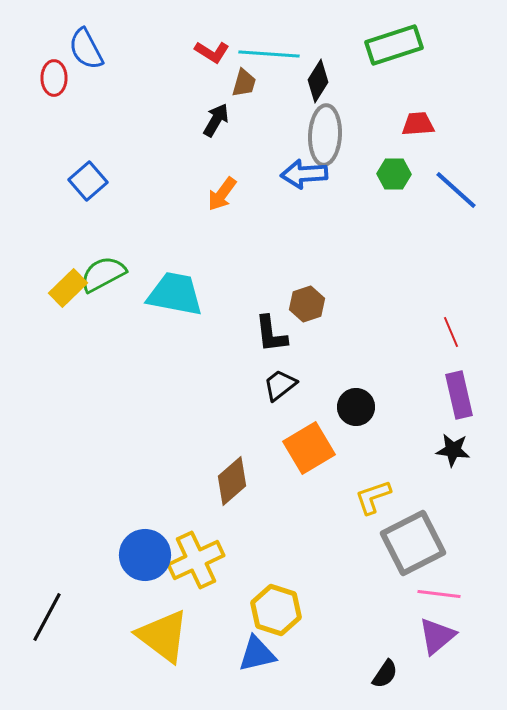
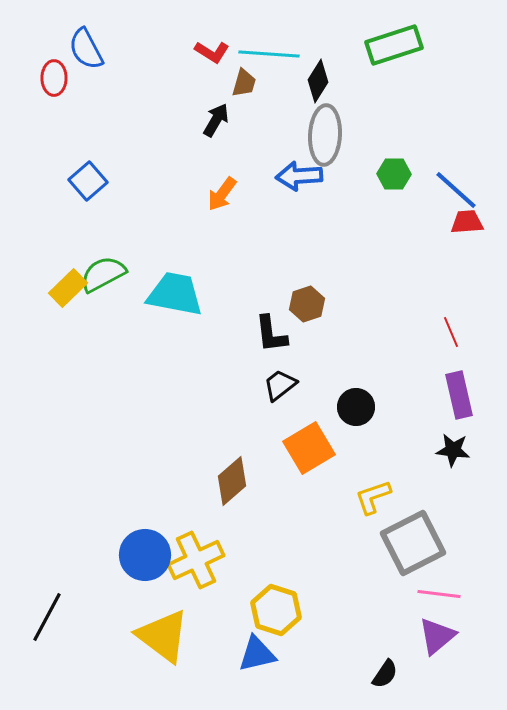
red trapezoid: moved 49 px right, 98 px down
blue arrow: moved 5 px left, 2 px down
